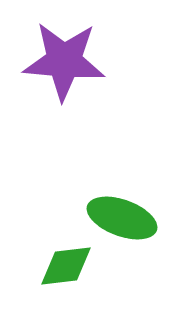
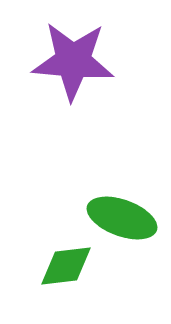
purple star: moved 9 px right
